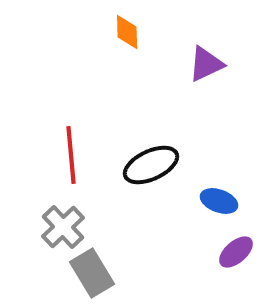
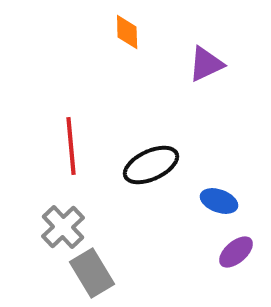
red line: moved 9 px up
